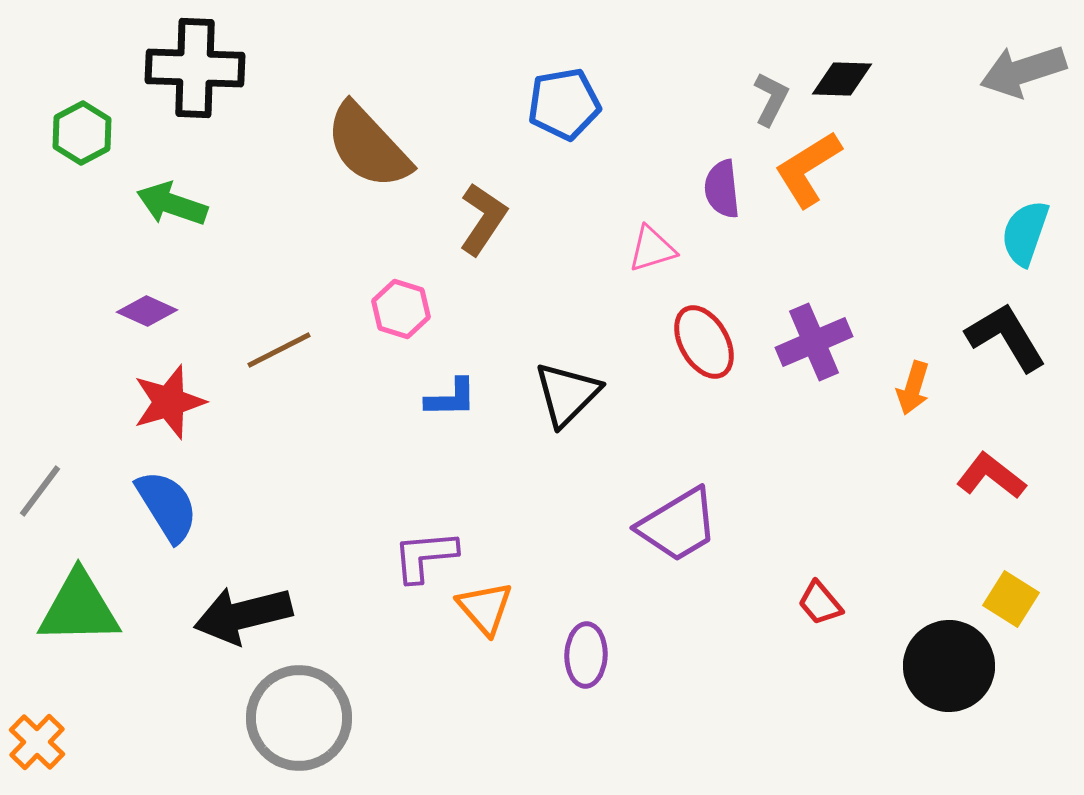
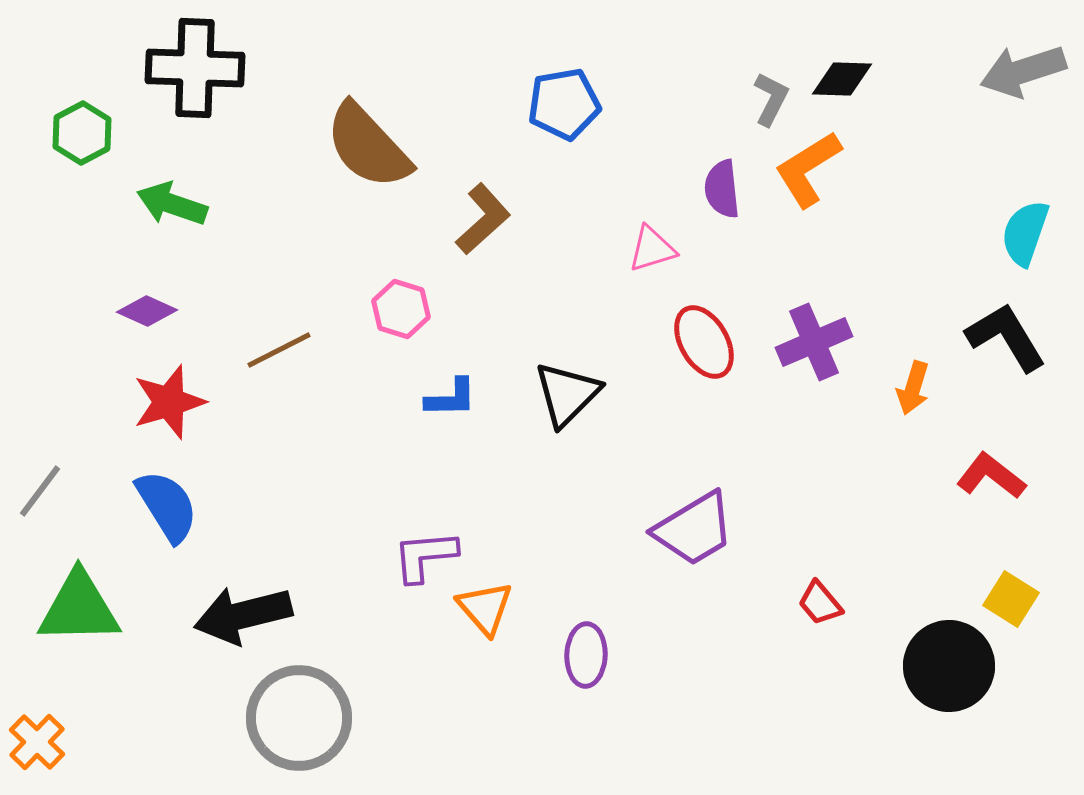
brown L-shape: rotated 14 degrees clockwise
purple trapezoid: moved 16 px right, 4 px down
